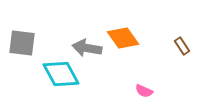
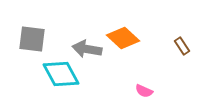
orange diamond: rotated 12 degrees counterclockwise
gray square: moved 10 px right, 4 px up
gray arrow: moved 1 px down
